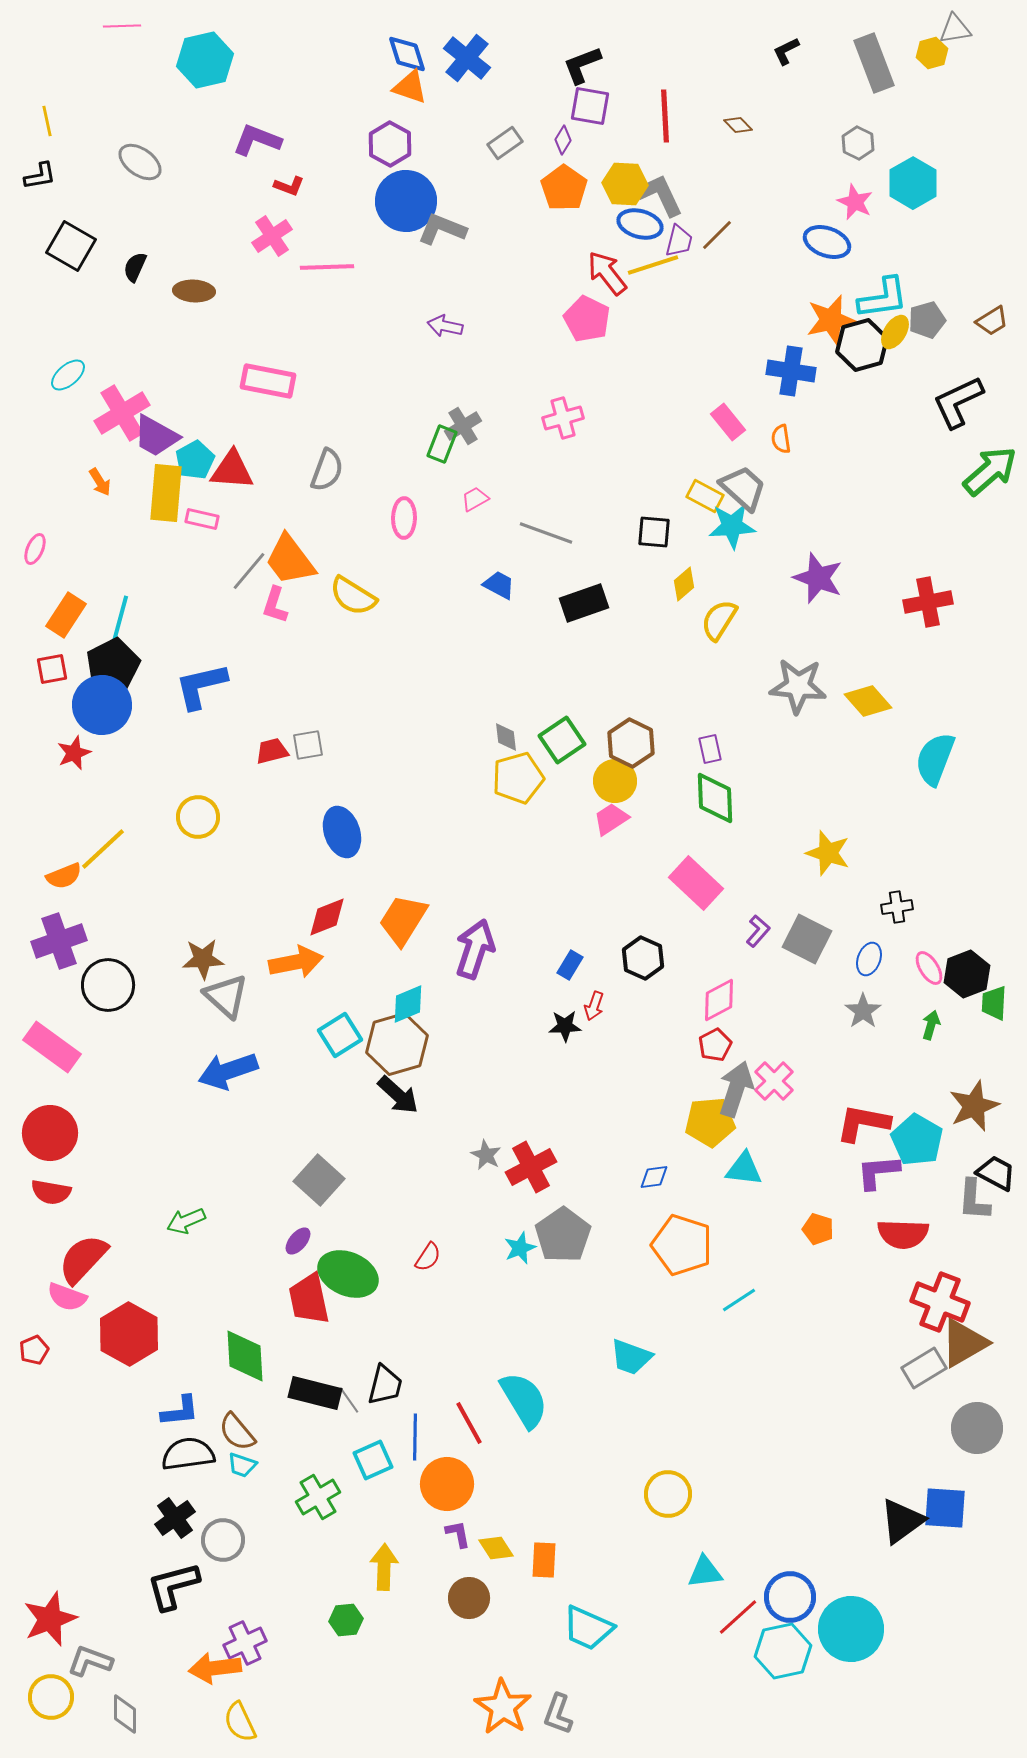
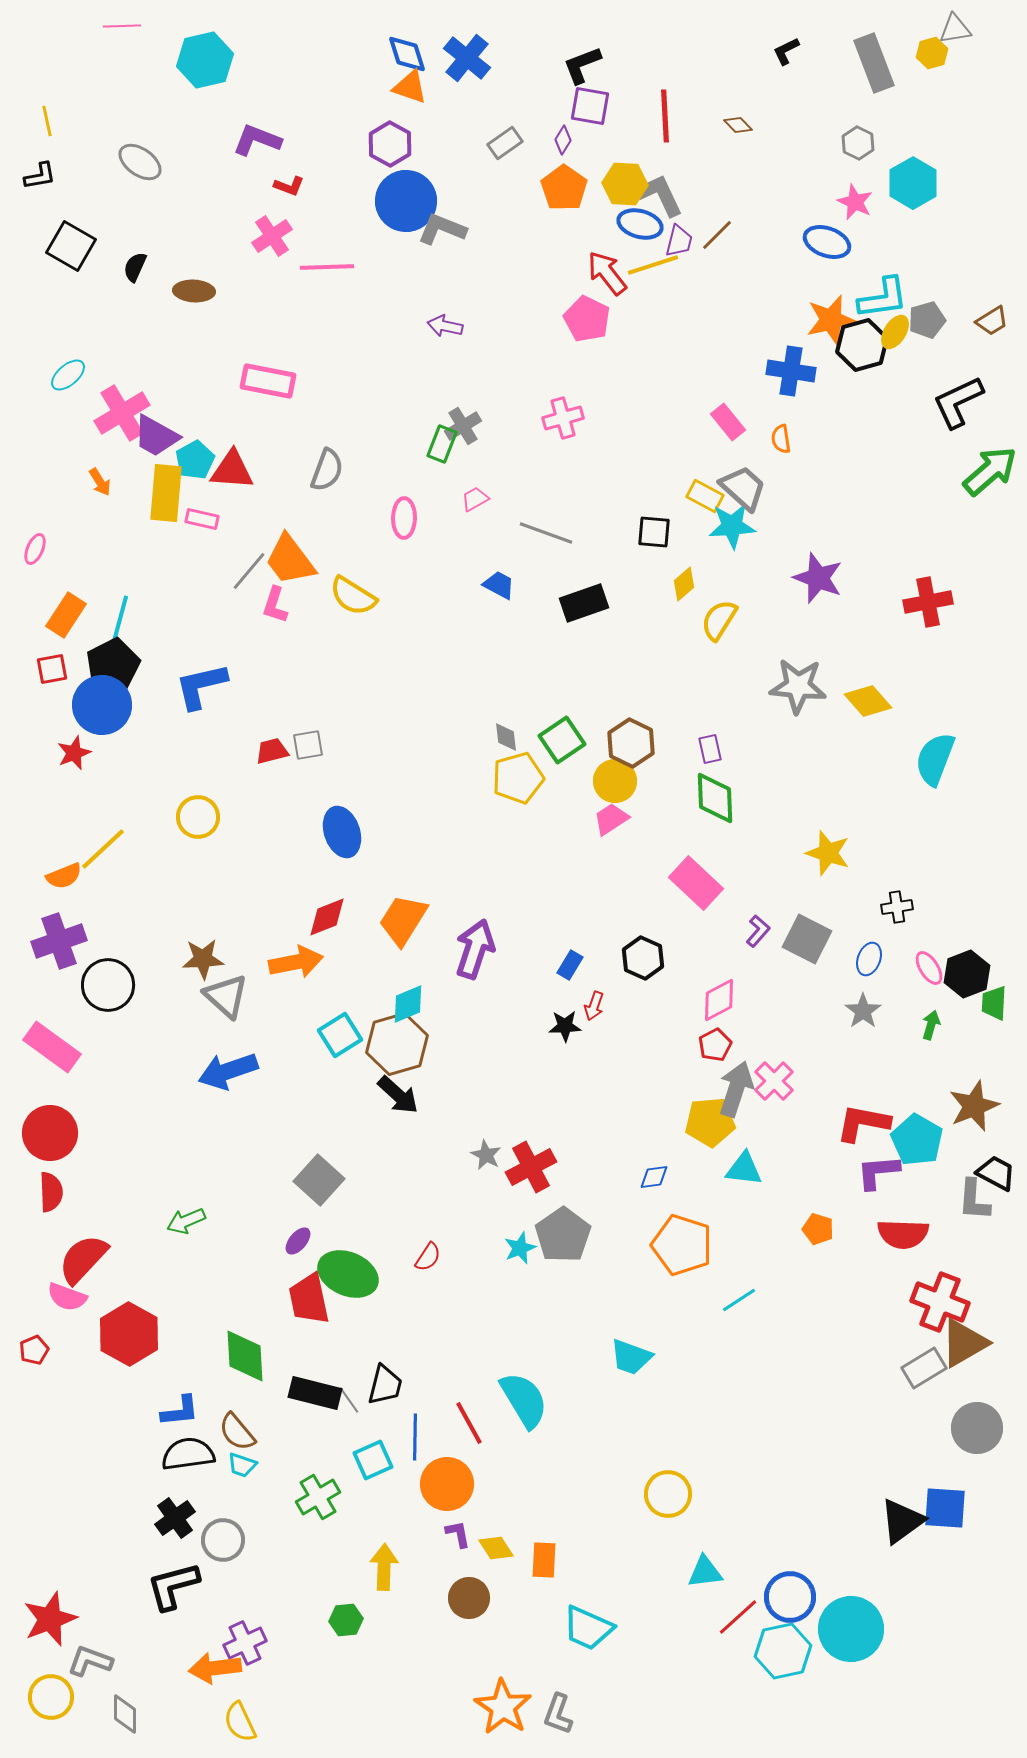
red semicircle at (51, 1192): rotated 102 degrees counterclockwise
